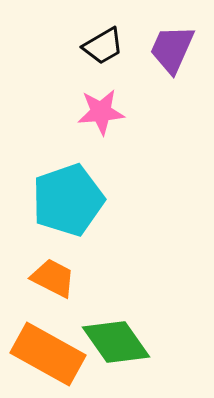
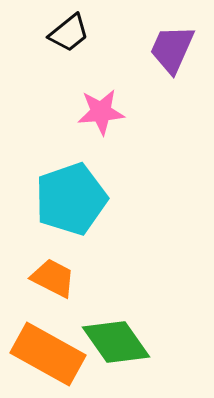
black trapezoid: moved 34 px left, 13 px up; rotated 9 degrees counterclockwise
cyan pentagon: moved 3 px right, 1 px up
